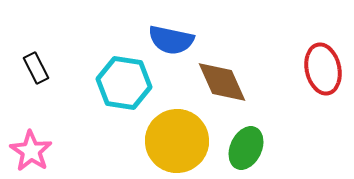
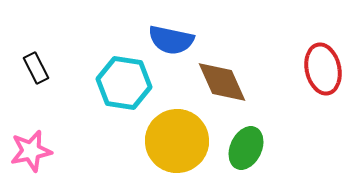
pink star: rotated 27 degrees clockwise
